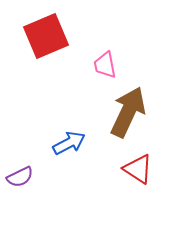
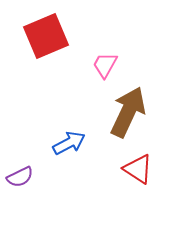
pink trapezoid: rotated 40 degrees clockwise
